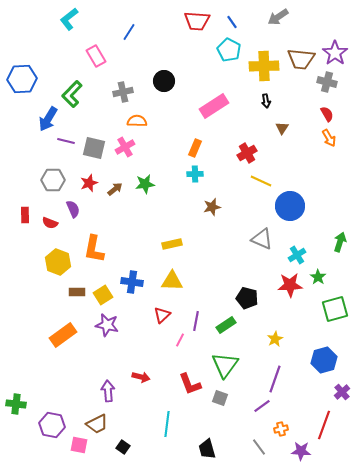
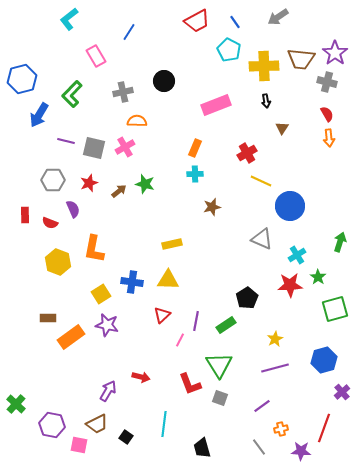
red trapezoid at (197, 21): rotated 32 degrees counterclockwise
blue line at (232, 22): moved 3 px right
blue hexagon at (22, 79): rotated 12 degrees counterclockwise
pink rectangle at (214, 106): moved 2 px right, 1 px up; rotated 12 degrees clockwise
blue arrow at (48, 119): moved 9 px left, 4 px up
orange arrow at (329, 138): rotated 24 degrees clockwise
green star at (145, 184): rotated 24 degrees clockwise
brown arrow at (115, 189): moved 4 px right, 2 px down
yellow triangle at (172, 281): moved 4 px left, 1 px up
brown rectangle at (77, 292): moved 29 px left, 26 px down
yellow square at (103, 295): moved 2 px left, 1 px up
black pentagon at (247, 298): rotated 25 degrees clockwise
orange rectangle at (63, 335): moved 8 px right, 2 px down
green triangle at (225, 365): moved 6 px left; rotated 8 degrees counterclockwise
purple line at (275, 379): moved 11 px up; rotated 56 degrees clockwise
purple arrow at (108, 391): rotated 35 degrees clockwise
green cross at (16, 404): rotated 36 degrees clockwise
cyan line at (167, 424): moved 3 px left
red line at (324, 425): moved 3 px down
black square at (123, 447): moved 3 px right, 10 px up
black trapezoid at (207, 449): moved 5 px left, 1 px up
